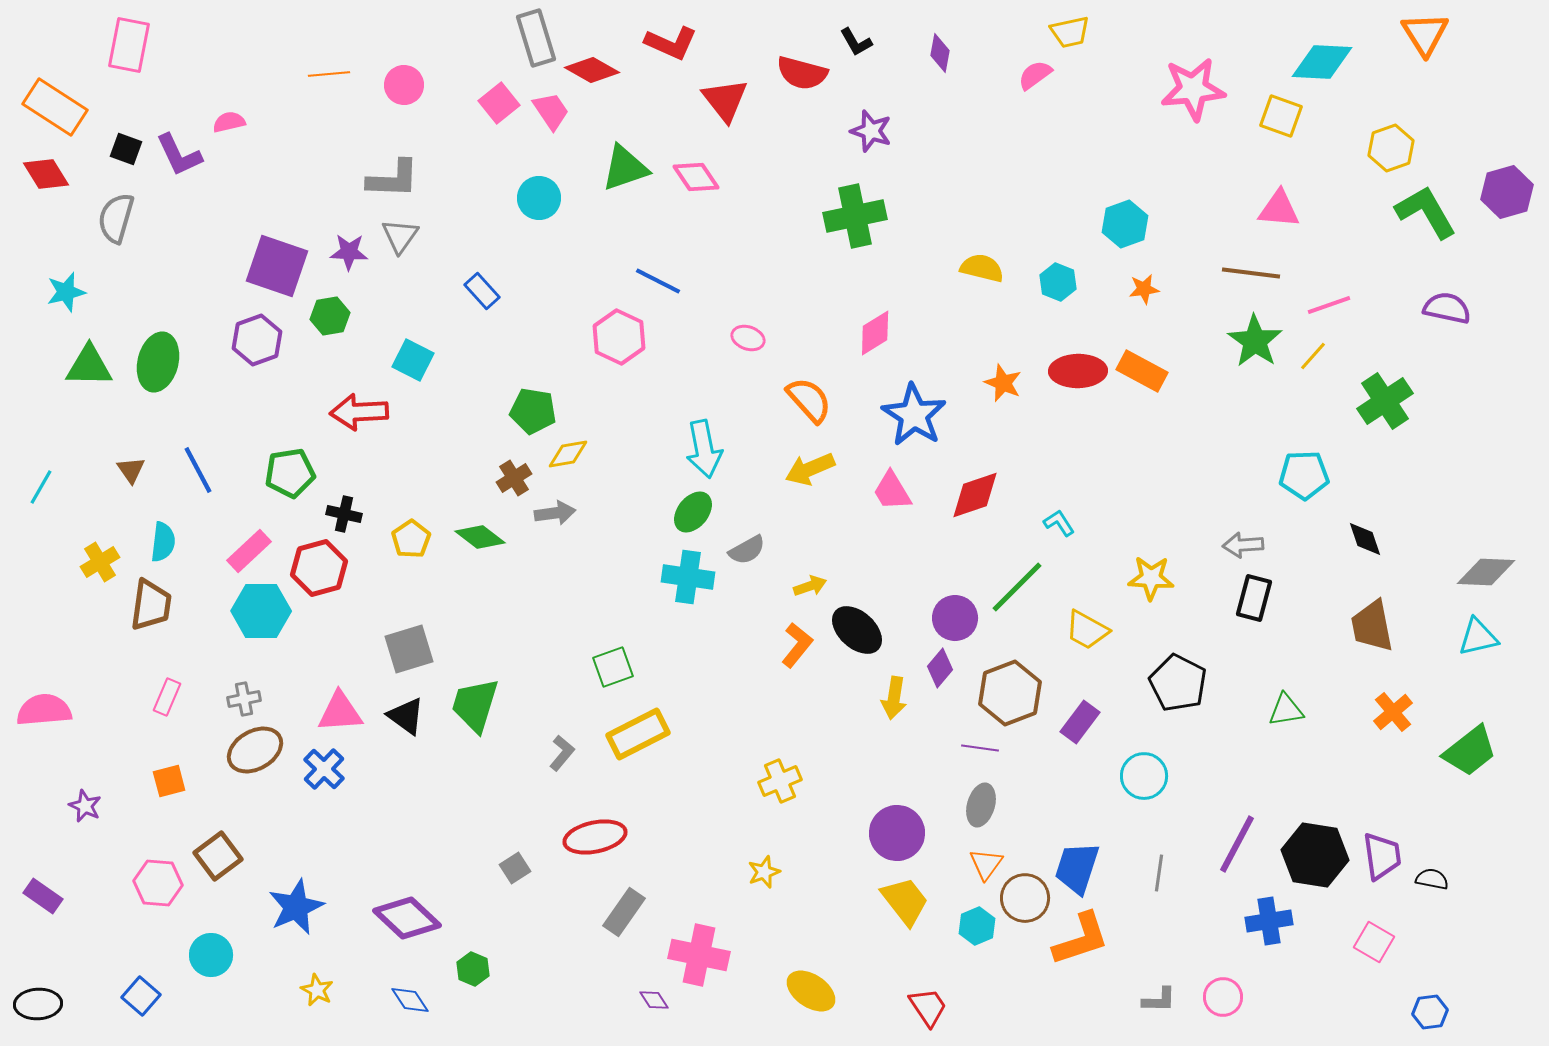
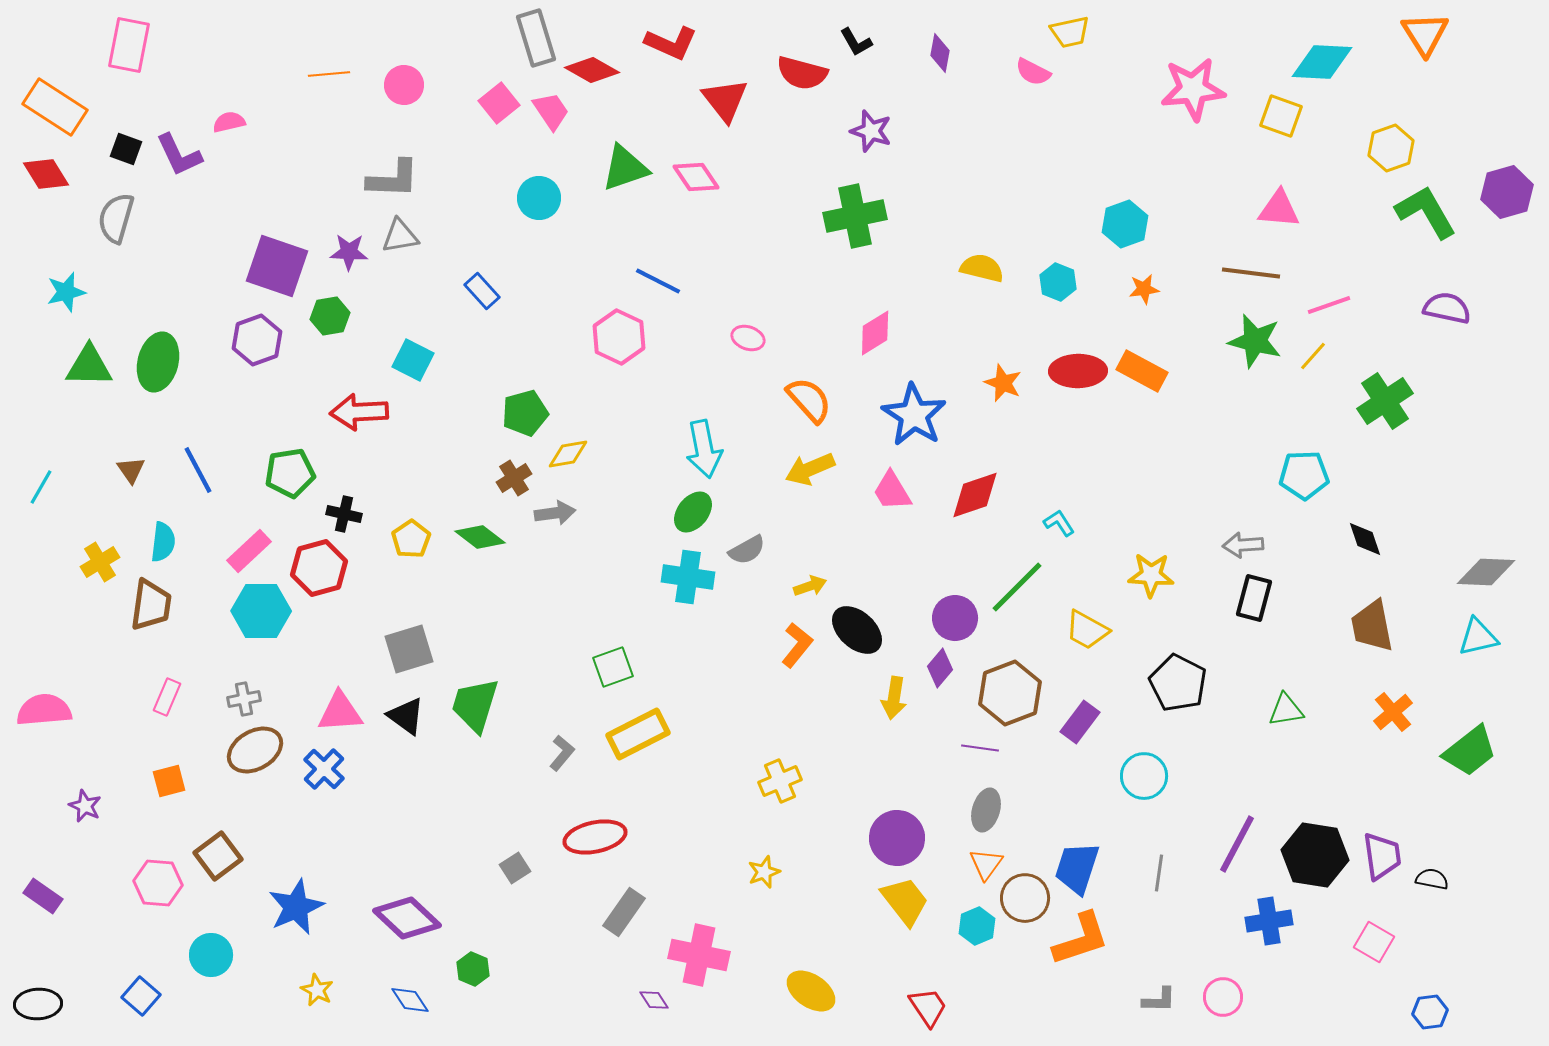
pink semicircle at (1035, 75): moved 2 px left, 3 px up; rotated 117 degrees counterclockwise
gray triangle at (400, 236): rotated 45 degrees clockwise
green star at (1255, 341): rotated 20 degrees counterclockwise
green pentagon at (533, 411): moved 8 px left, 2 px down; rotated 24 degrees counterclockwise
yellow star at (1151, 578): moved 3 px up
gray ellipse at (981, 805): moved 5 px right, 5 px down
purple circle at (897, 833): moved 5 px down
